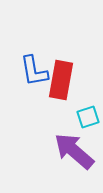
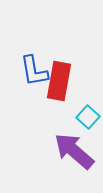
red rectangle: moved 2 px left, 1 px down
cyan square: rotated 30 degrees counterclockwise
